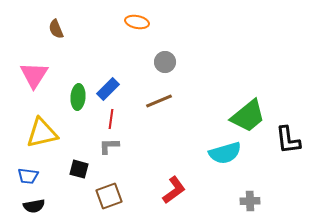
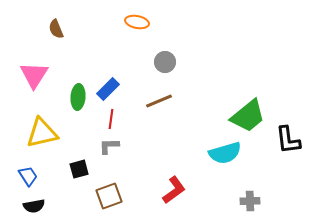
black square: rotated 30 degrees counterclockwise
blue trapezoid: rotated 130 degrees counterclockwise
